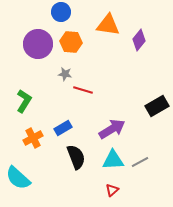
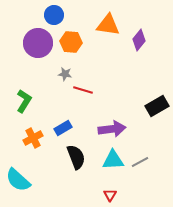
blue circle: moved 7 px left, 3 px down
purple circle: moved 1 px up
purple arrow: rotated 24 degrees clockwise
cyan semicircle: moved 2 px down
red triangle: moved 2 px left, 5 px down; rotated 16 degrees counterclockwise
